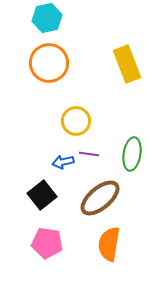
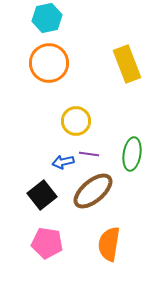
brown ellipse: moved 7 px left, 7 px up
